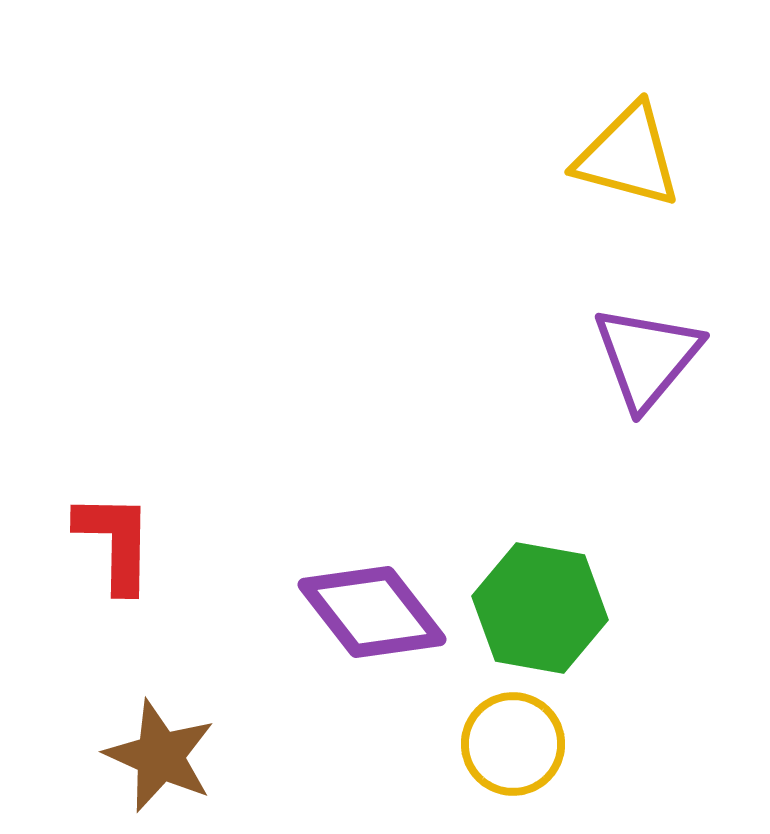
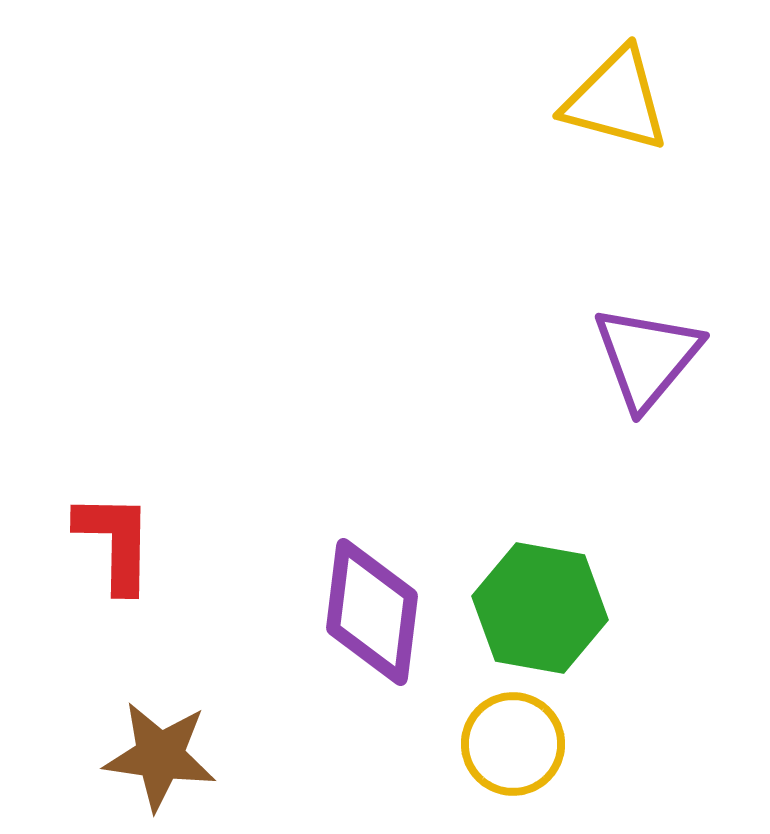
yellow triangle: moved 12 px left, 56 px up
purple diamond: rotated 45 degrees clockwise
brown star: rotated 16 degrees counterclockwise
